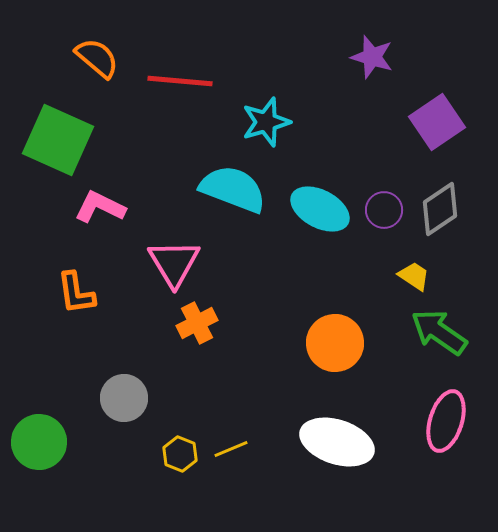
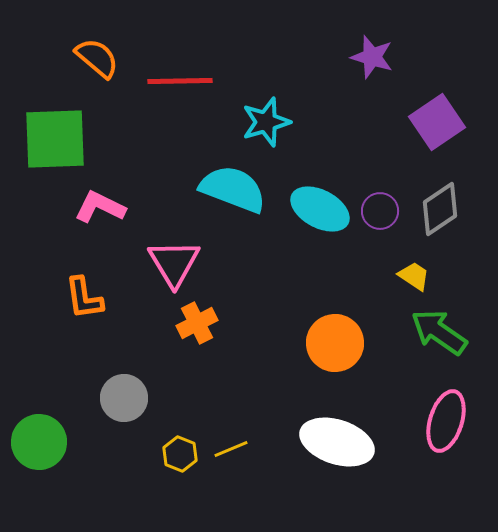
red line: rotated 6 degrees counterclockwise
green square: moved 3 px left, 1 px up; rotated 26 degrees counterclockwise
purple circle: moved 4 px left, 1 px down
orange L-shape: moved 8 px right, 5 px down
